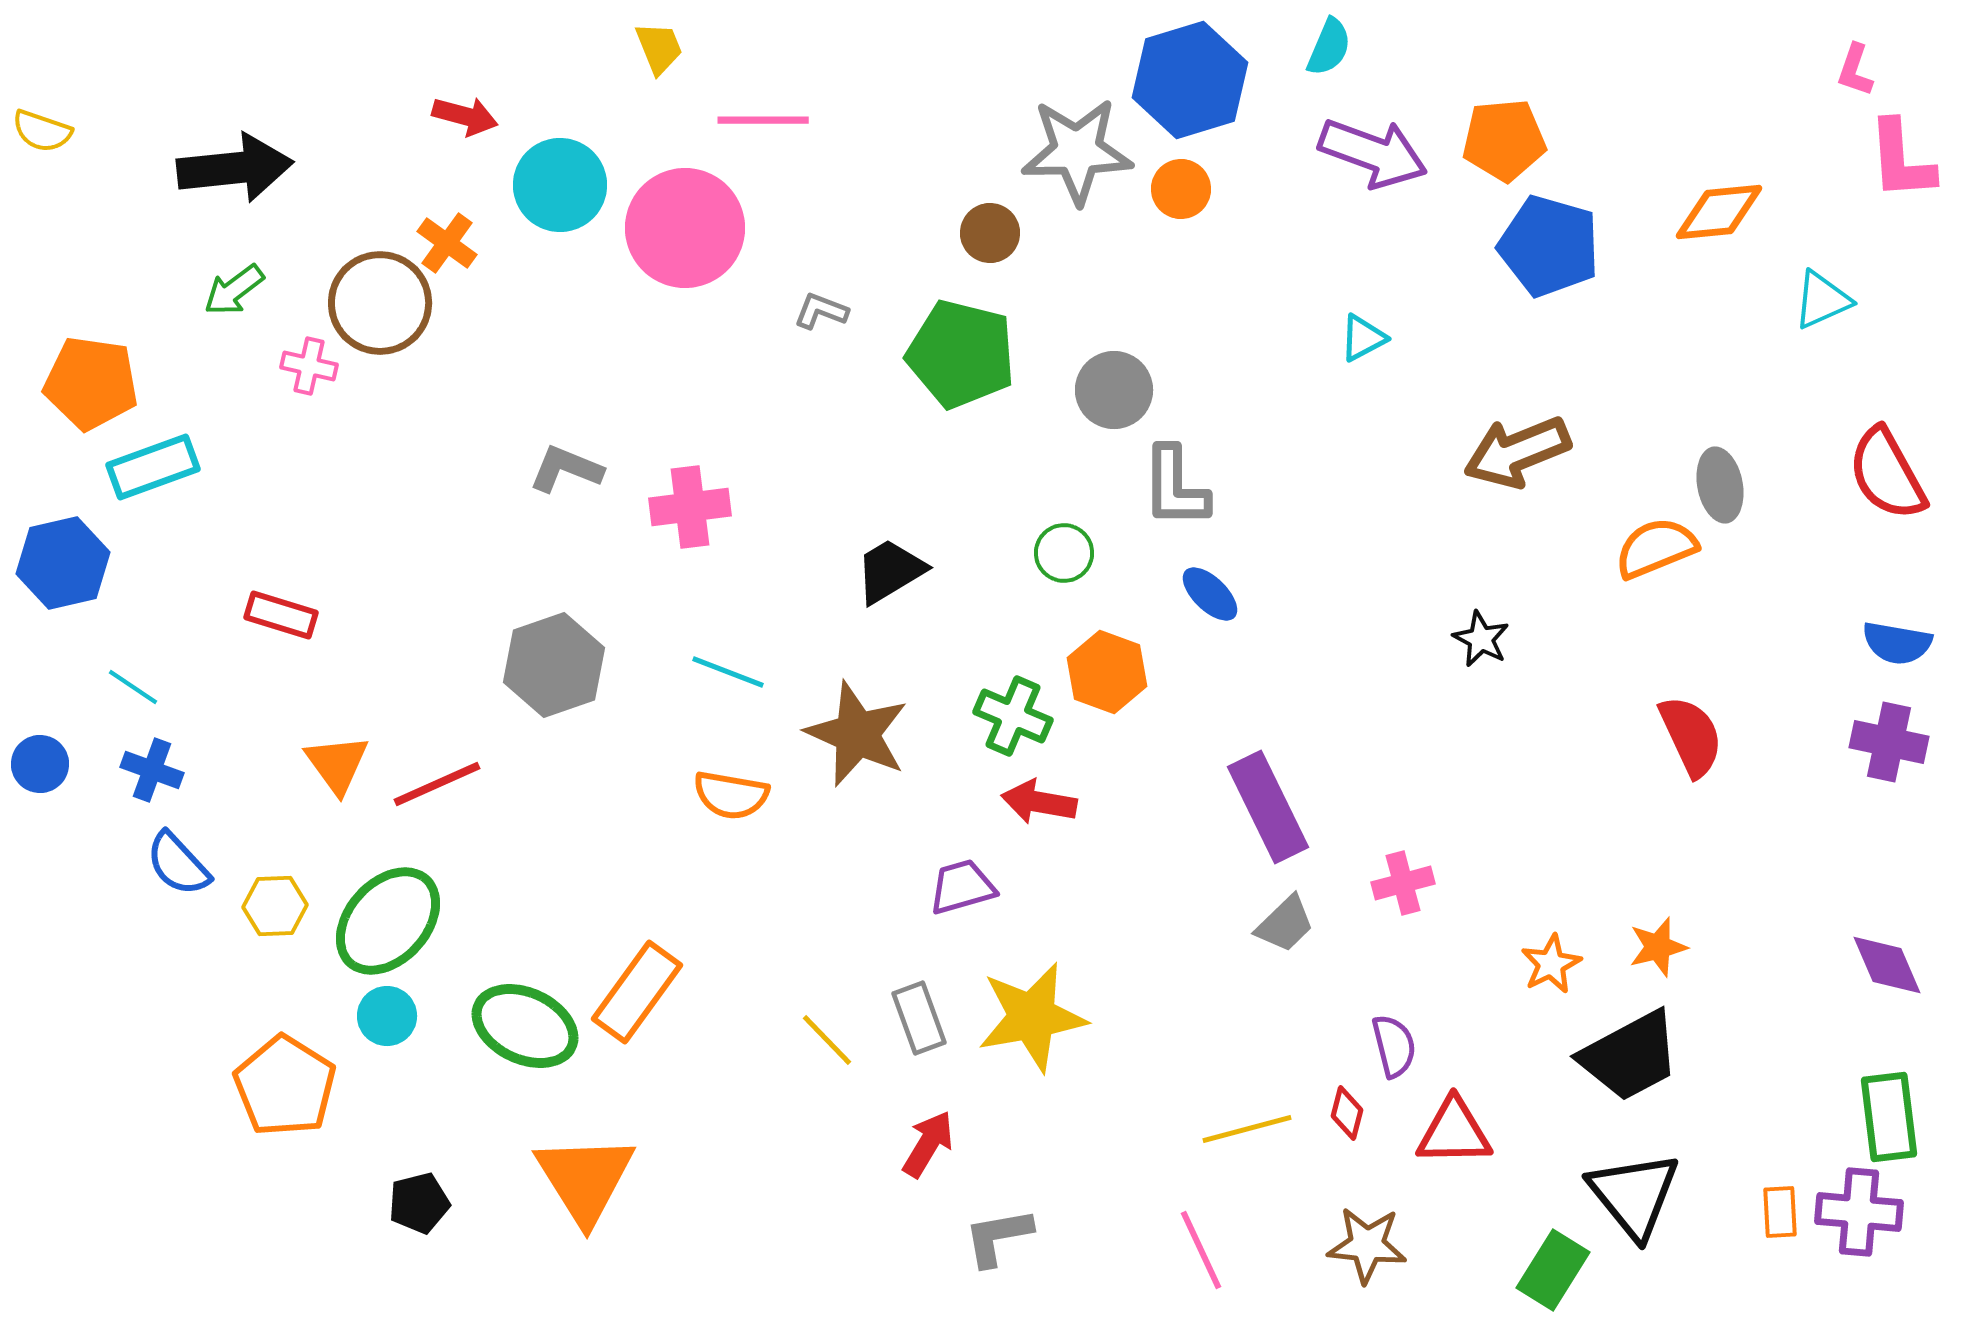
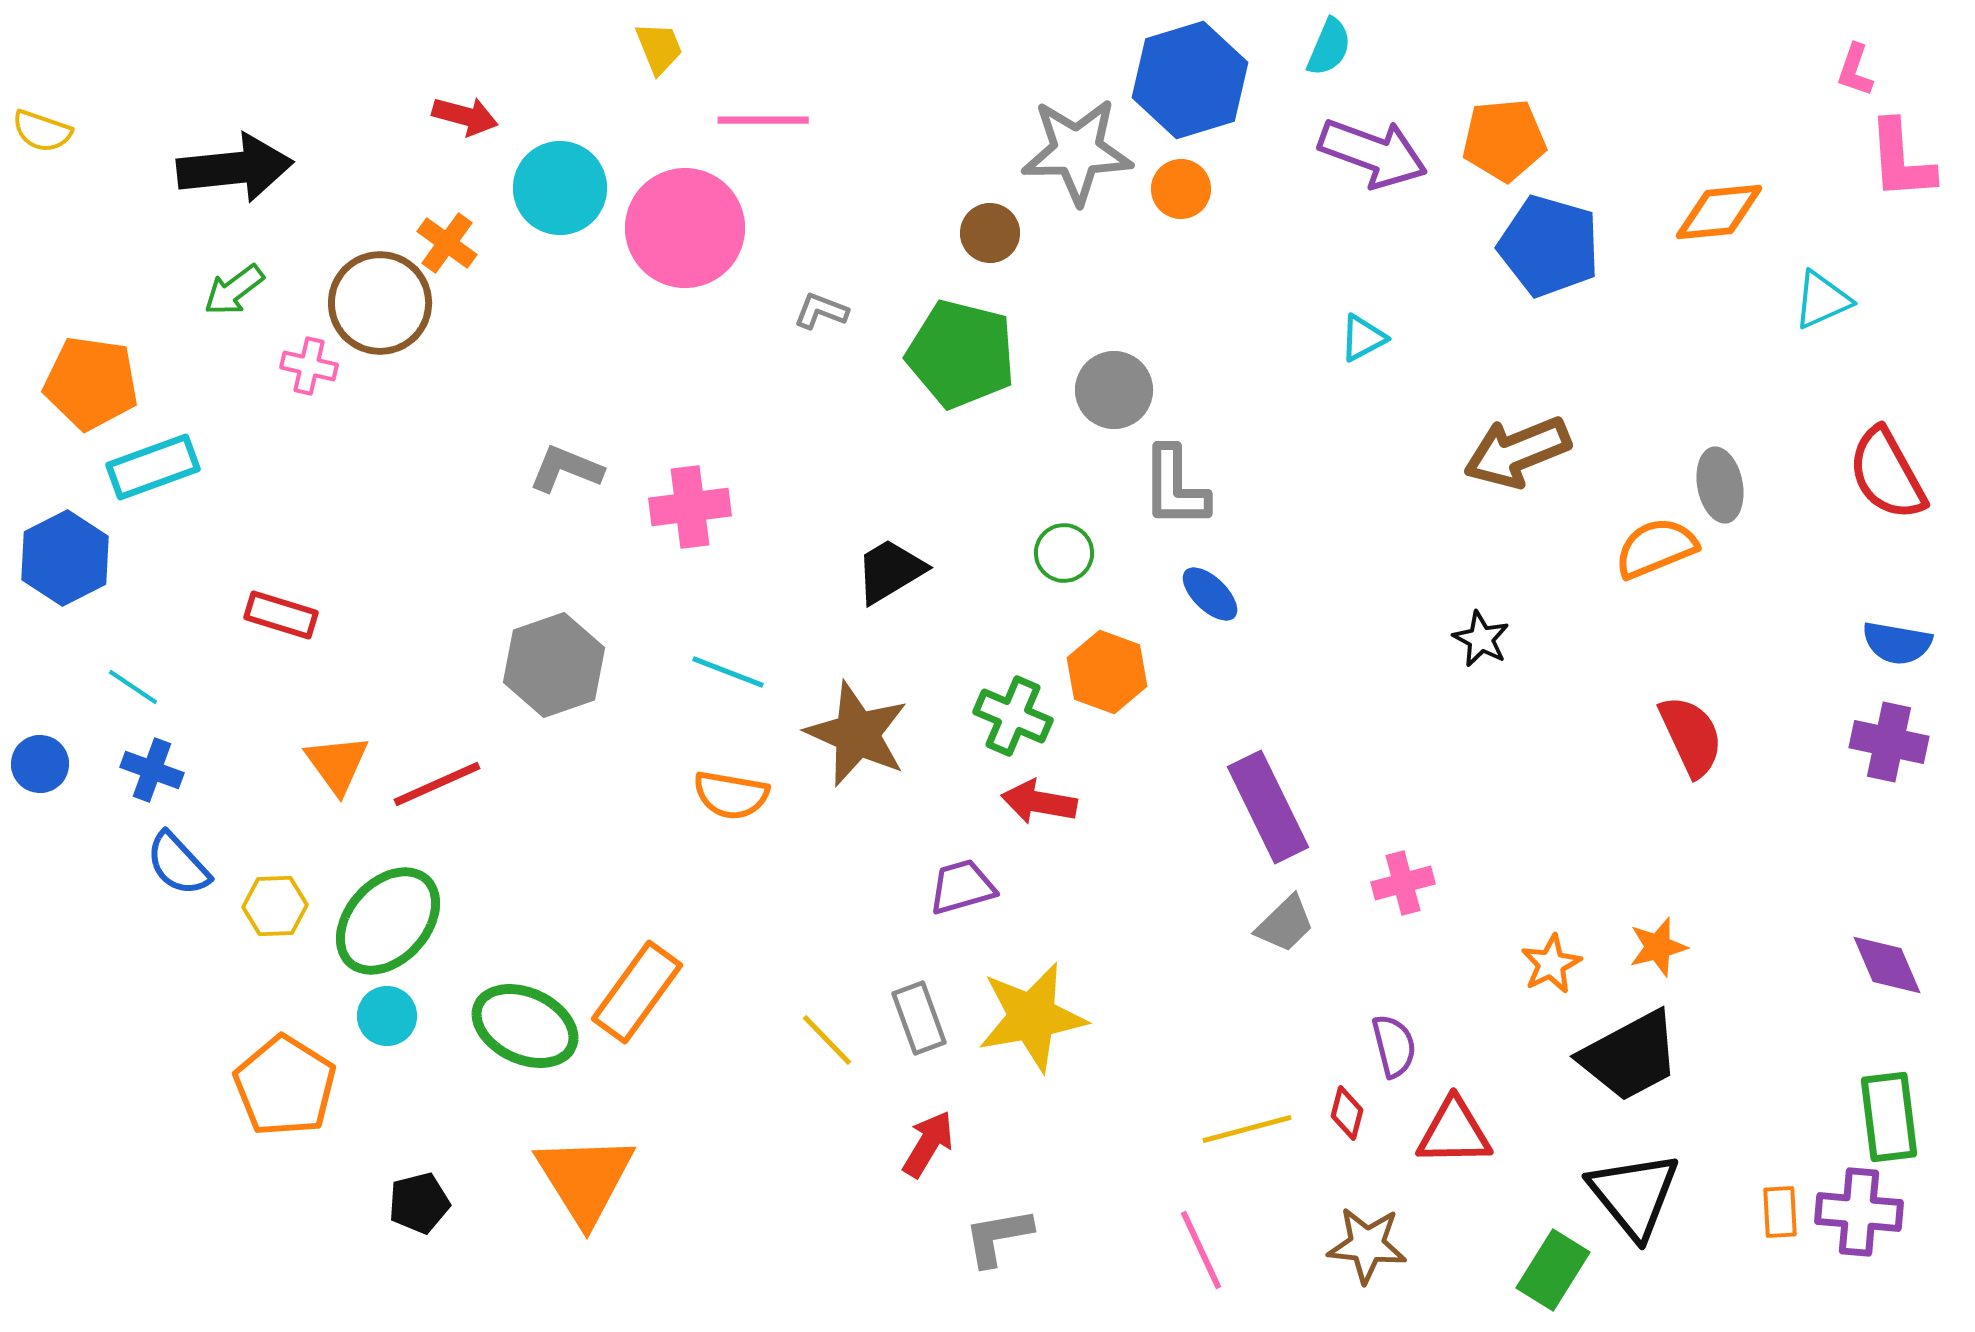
cyan circle at (560, 185): moved 3 px down
blue hexagon at (63, 563): moved 2 px right, 5 px up; rotated 14 degrees counterclockwise
